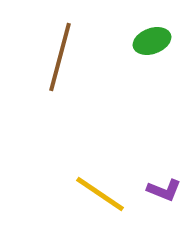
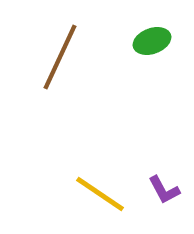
brown line: rotated 10 degrees clockwise
purple L-shape: rotated 40 degrees clockwise
